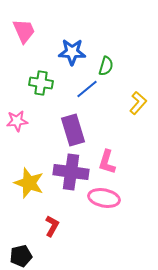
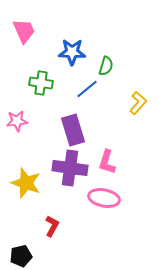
purple cross: moved 1 px left, 4 px up
yellow star: moved 3 px left
